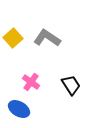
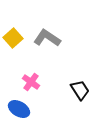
black trapezoid: moved 9 px right, 5 px down
